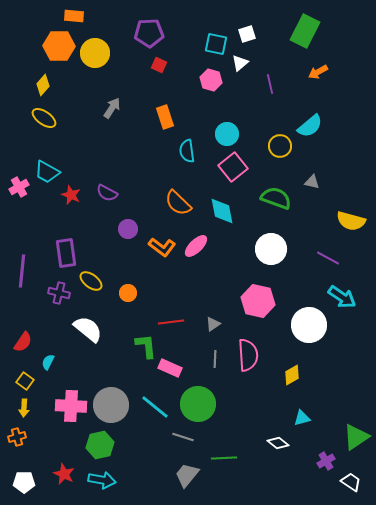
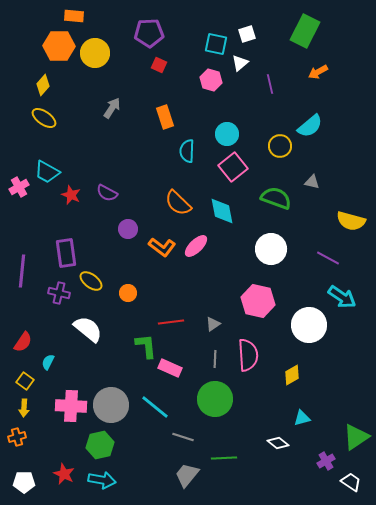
cyan semicircle at (187, 151): rotated 10 degrees clockwise
green circle at (198, 404): moved 17 px right, 5 px up
